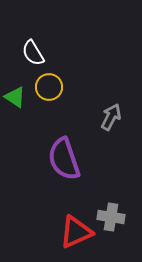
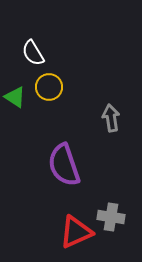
gray arrow: moved 1 px down; rotated 36 degrees counterclockwise
purple semicircle: moved 6 px down
